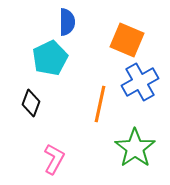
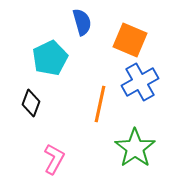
blue semicircle: moved 15 px right; rotated 16 degrees counterclockwise
orange square: moved 3 px right
